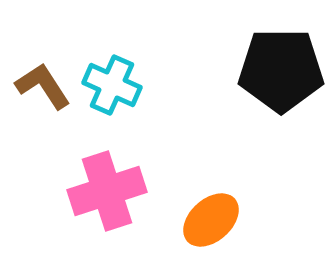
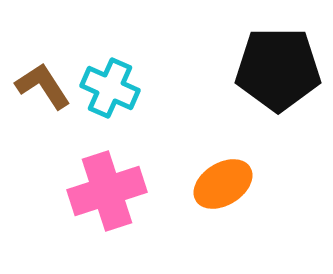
black pentagon: moved 3 px left, 1 px up
cyan cross: moved 2 px left, 3 px down
orange ellipse: moved 12 px right, 36 px up; rotated 10 degrees clockwise
